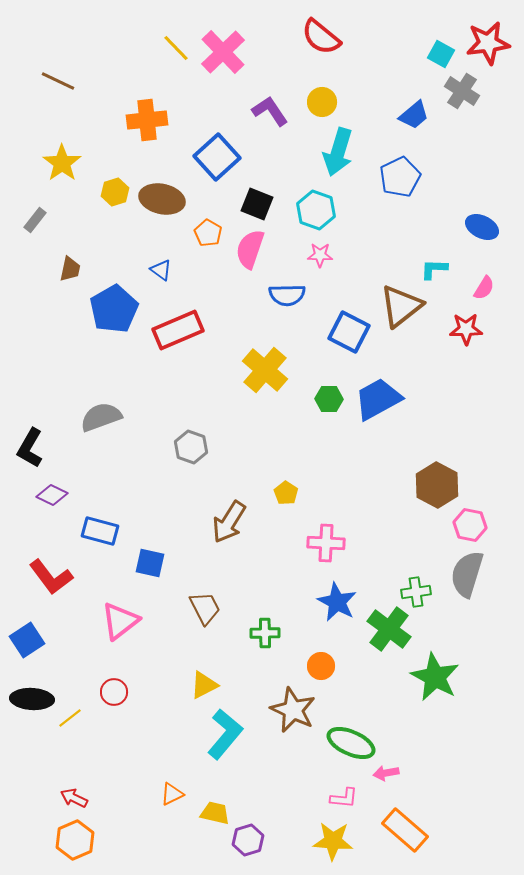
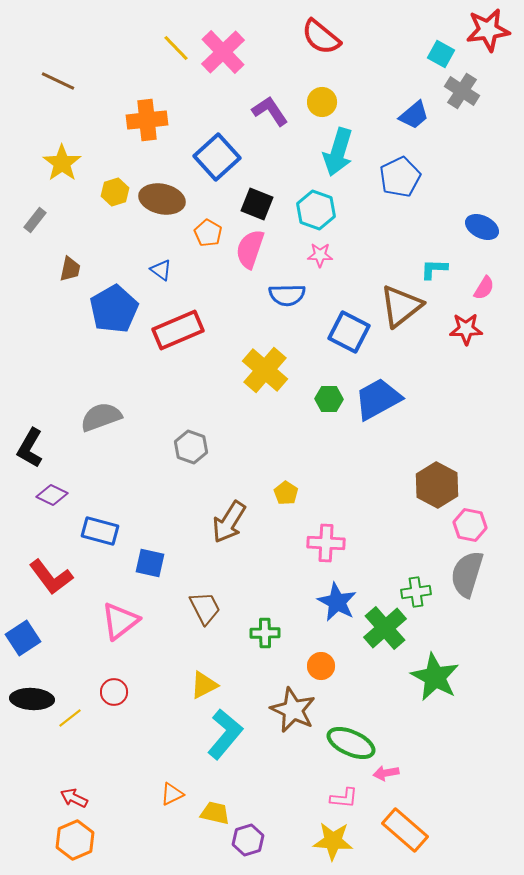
red star at (488, 43): moved 13 px up
green cross at (389, 629): moved 4 px left, 1 px up; rotated 12 degrees clockwise
blue square at (27, 640): moved 4 px left, 2 px up
